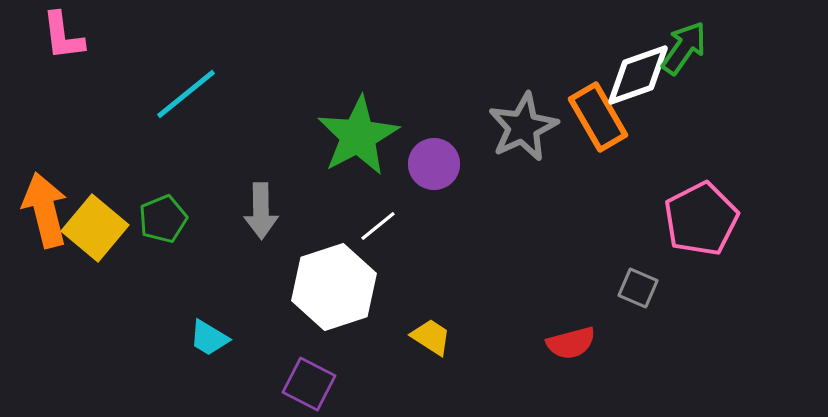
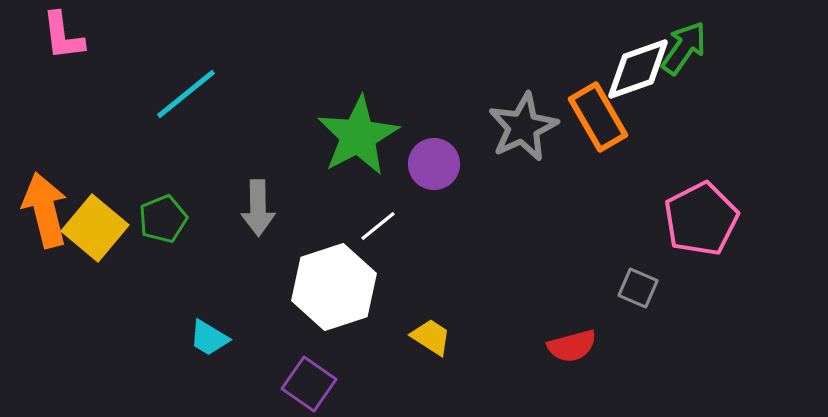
white diamond: moved 6 px up
gray arrow: moved 3 px left, 3 px up
red semicircle: moved 1 px right, 3 px down
purple square: rotated 8 degrees clockwise
